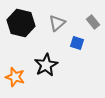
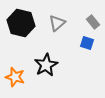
blue square: moved 10 px right
